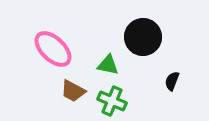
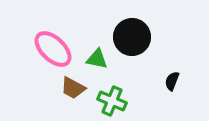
black circle: moved 11 px left
green triangle: moved 11 px left, 6 px up
brown trapezoid: moved 3 px up
